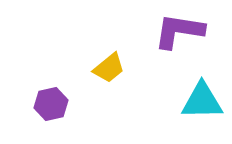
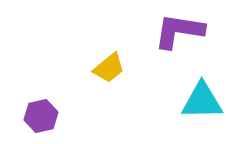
purple hexagon: moved 10 px left, 12 px down
